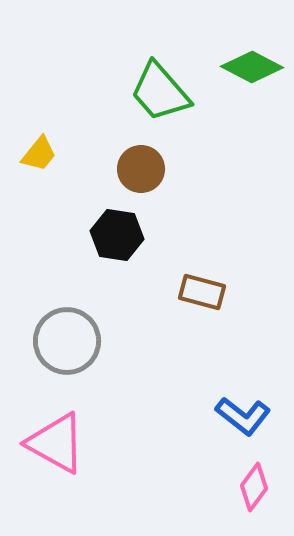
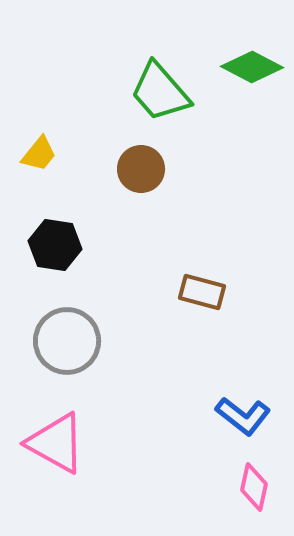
black hexagon: moved 62 px left, 10 px down
pink diamond: rotated 24 degrees counterclockwise
